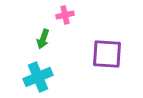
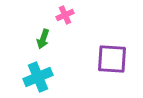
pink cross: rotated 12 degrees counterclockwise
purple square: moved 5 px right, 5 px down
